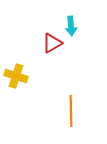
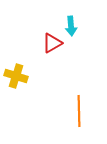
orange line: moved 8 px right
